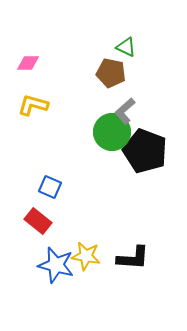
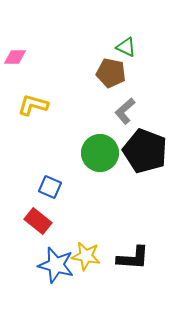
pink diamond: moved 13 px left, 6 px up
green circle: moved 12 px left, 21 px down
